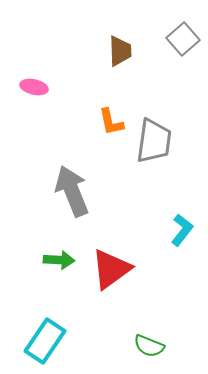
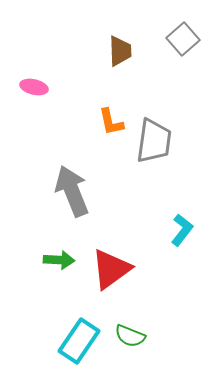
cyan rectangle: moved 34 px right
green semicircle: moved 19 px left, 10 px up
